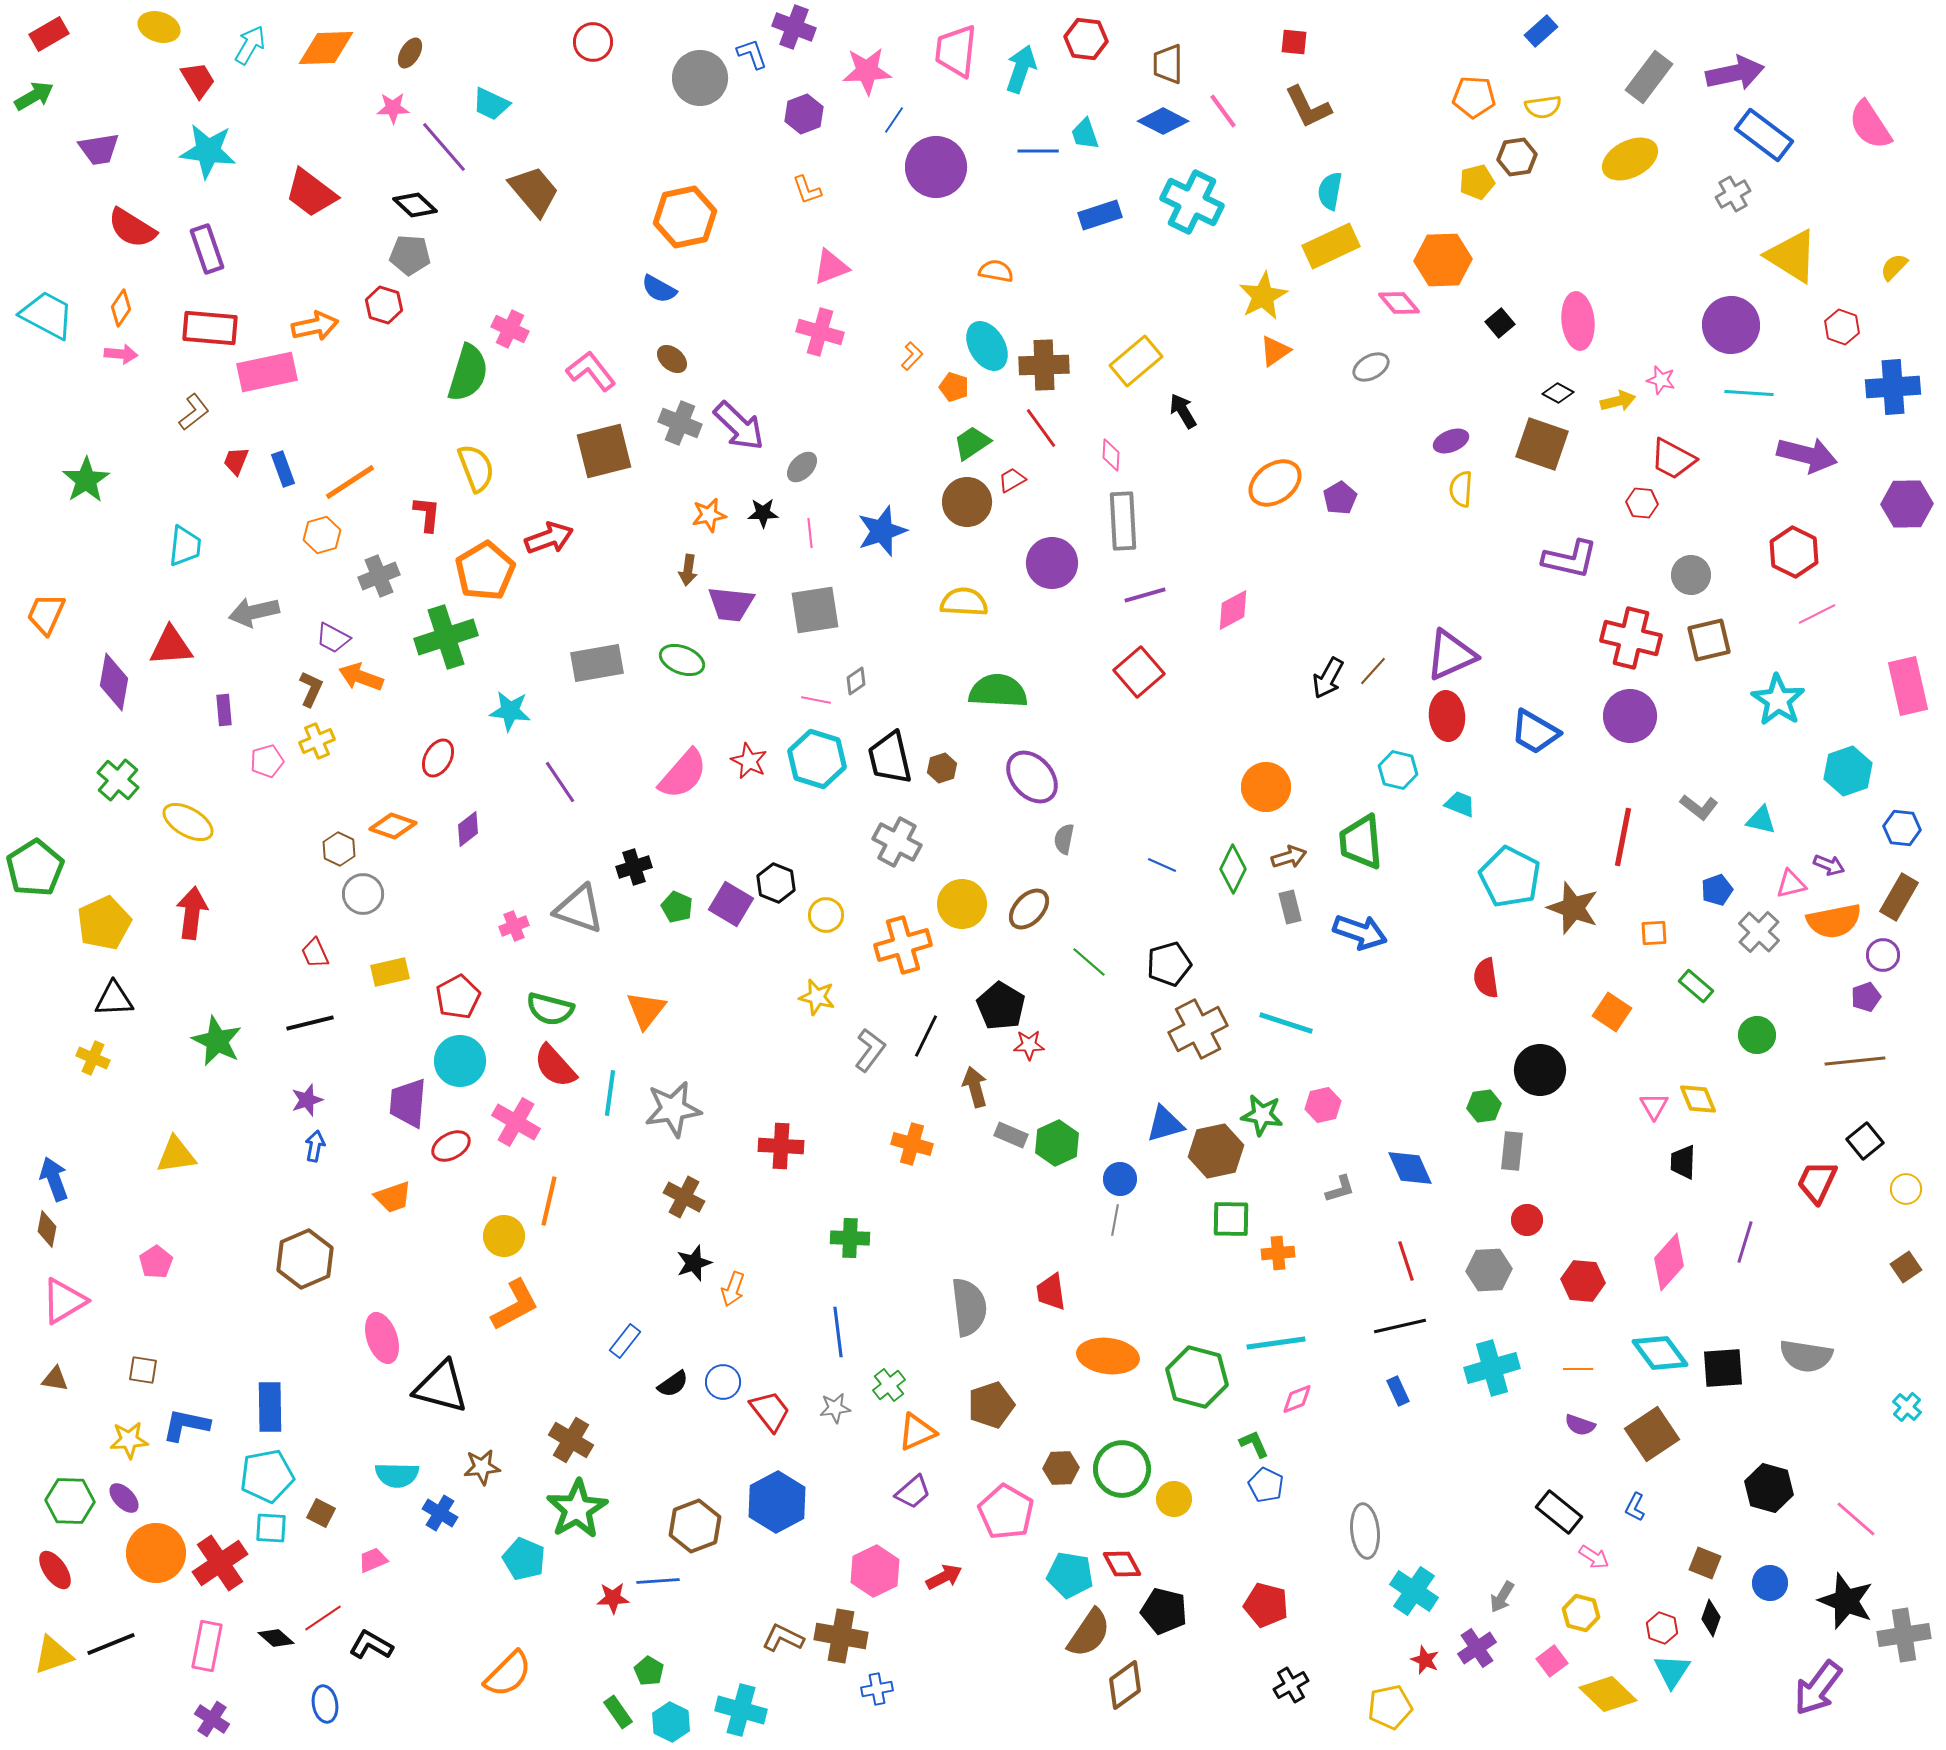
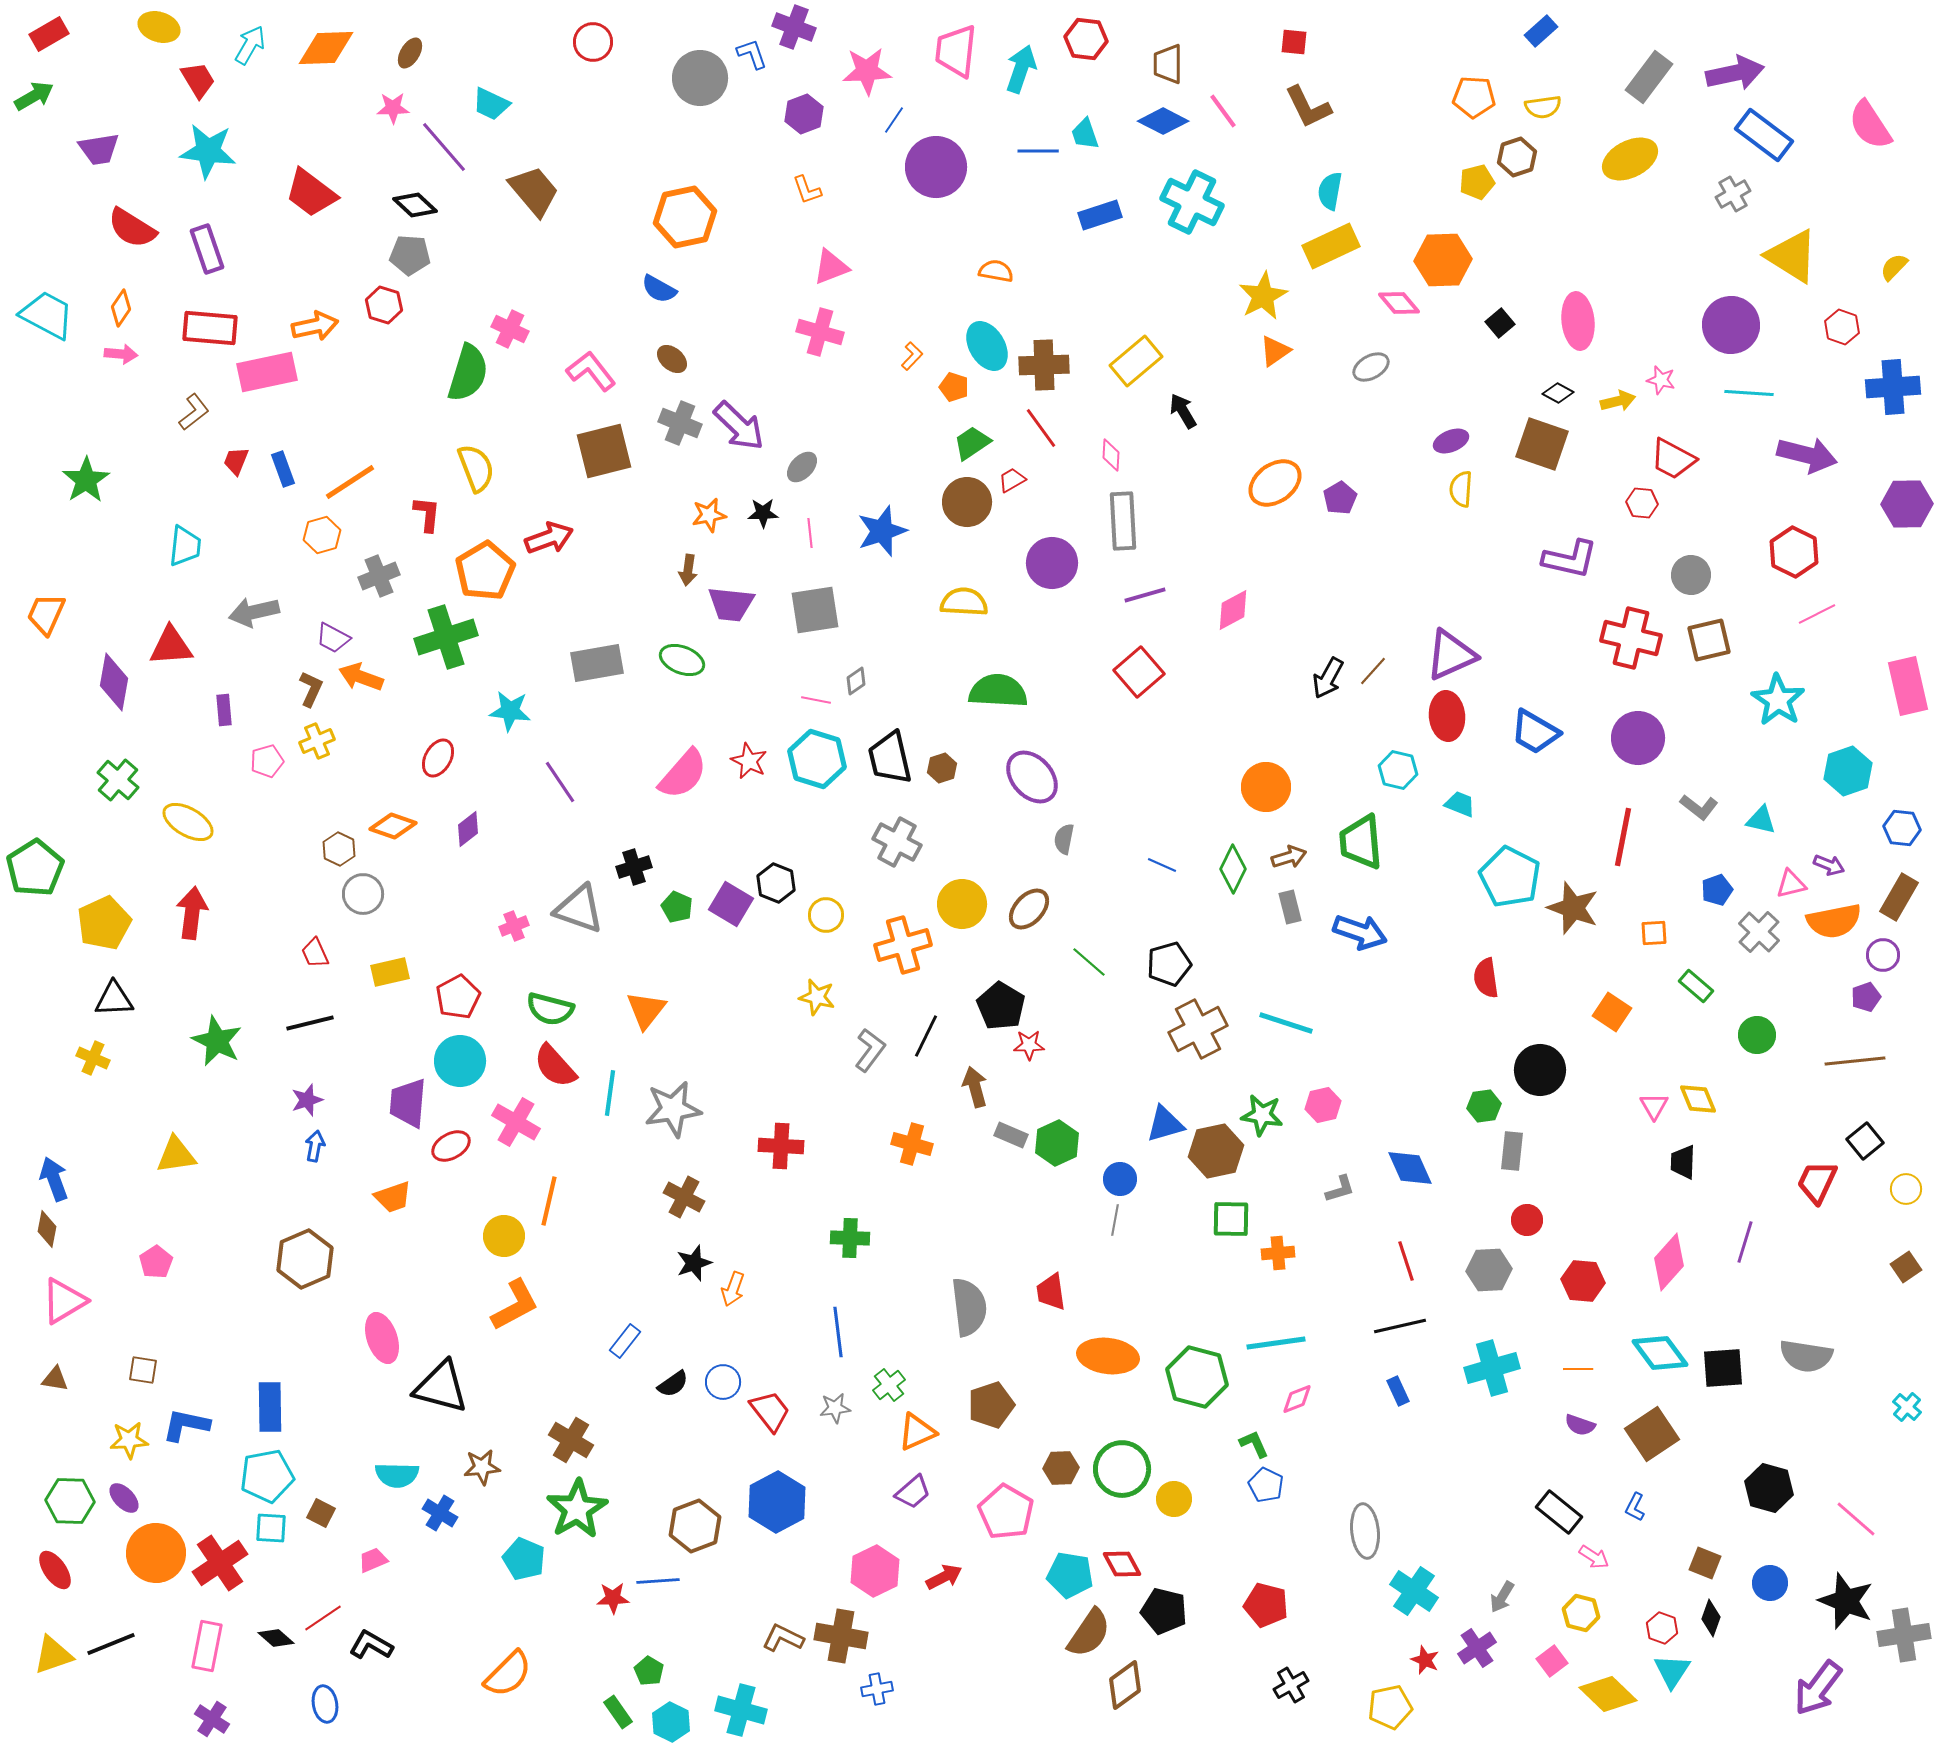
brown hexagon at (1517, 157): rotated 9 degrees counterclockwise
purple circle at (1630, 716): moved 8 px right, 22 px down
